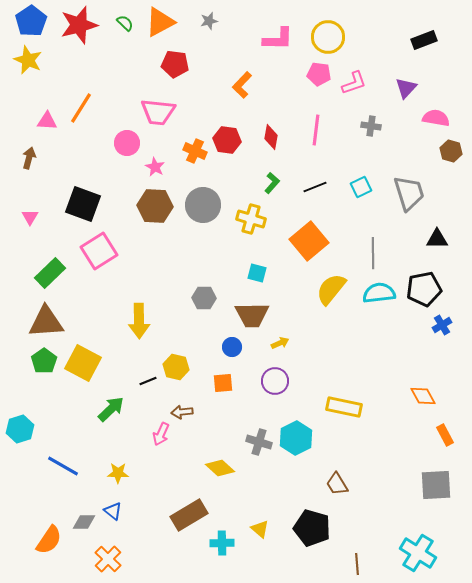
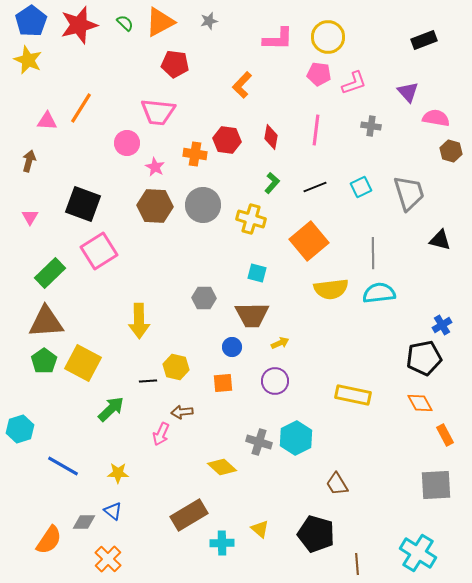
purple triangle at (406, 88): moved 2 px right, 4 px down; rotated 25 degrees counterclockwise
orange cross at (195, 151): moved 3 px down; rotated 15 degrees counterclockwise
brown arrow at (29, 158): moved 3 px down
black triangle at (437, 239): moved 3 px right, 1 px down; rotated 15 degrees clockwise
yellow semicircle at (331, 289): rotated 136 degrees counterclockwise
black pentagon at (424, 289): moved 69 px down
black line at (148, 381): rotated 18 degrees clockwise
orange diamond at (423, 396): moved 3 px left, 7 px down
yellow rectangle at (344, 407): moved 9 px right, 12 px up
yellow diamond at (220, 468): moved 2 px right, 1 px up
black pentagon at (312, 528): moved 4 px right, 6 px down
